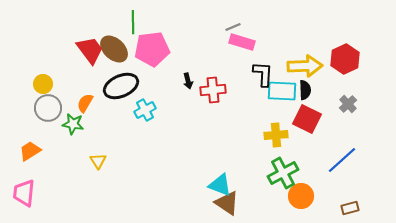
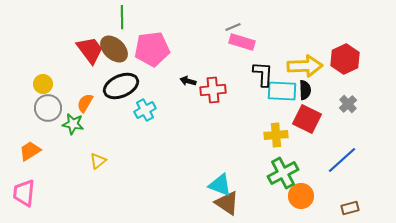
green line: moved 11 px left, 5 px up
black arrow: rotated 119 degrees clockwise
yellow triangle: rotated 24 degrees clockwise
